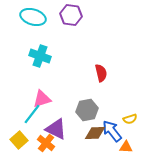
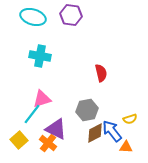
cyan cross: rotated 10 degrees counterclockwise
brown diamond: rotated 25 degrees counterclockwise
orange cross: moved 2 px right
